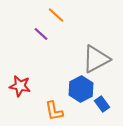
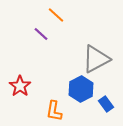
red star: rotated 25 degrees clockwise
blue rectangle: moved 4 px right
orange L-shape: rotated 20 degrees clockwise
